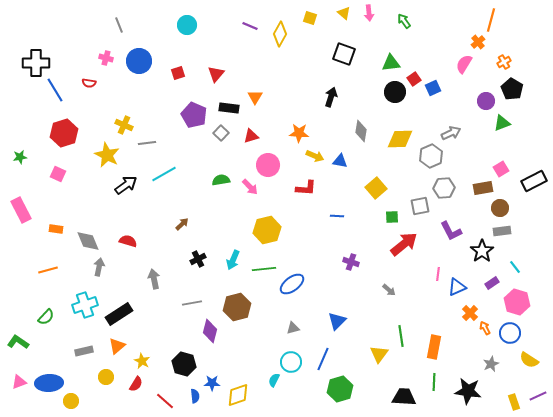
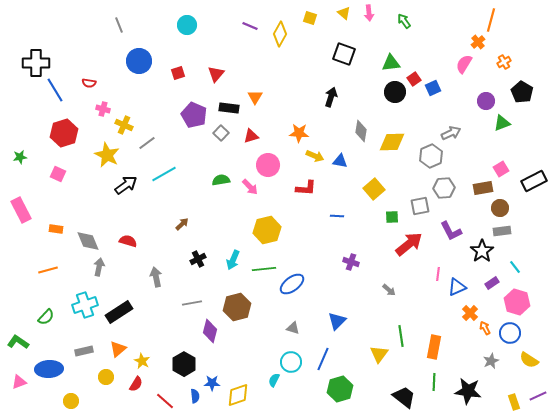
pink cross at (106, 58): moved 3 px left, 51 px down
black pentagon at (512, 89): moved 10 px right, 3 px down
yellow diamond at (400, 139): moved 8 px left, 3 px down
gray line at (147, 143): rotated 30 degrees counterclockwise
yellow square at (376, 188): moved 2 px left, 1 px down
red arrow at (404, 244): moved 5 px right
gray arrow at (154, 279): moved 2 px right, 2 px up
black rectangle at (119, 314): moved 2 px up
gray triangle at (293, 328): rotated 32 degrees clockwise
orange triangle at (117, 346): moved 1 px right, 3 px down
black hexagon at (184, 364): rotated 15 degrees clockwise
gray star at (491, 364): moved 3 px up
blue ellipse at (49, 383): moved 14 px up
black trapezoid at (404, 397): rotated 35 degrees clockwise
